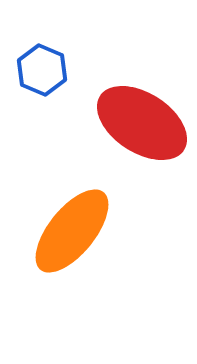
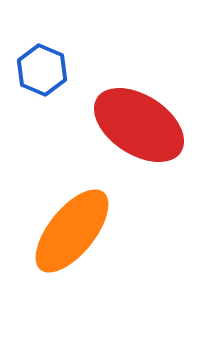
red ellipse: moved 3 px left, 2 px down
